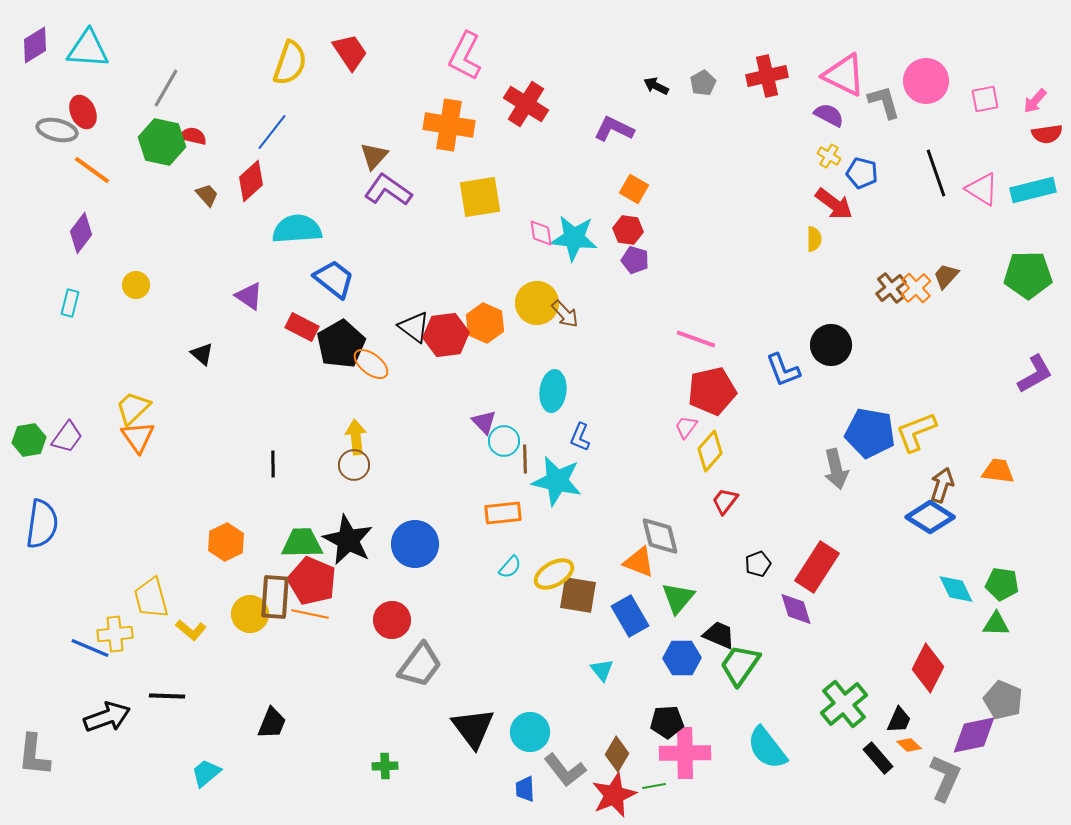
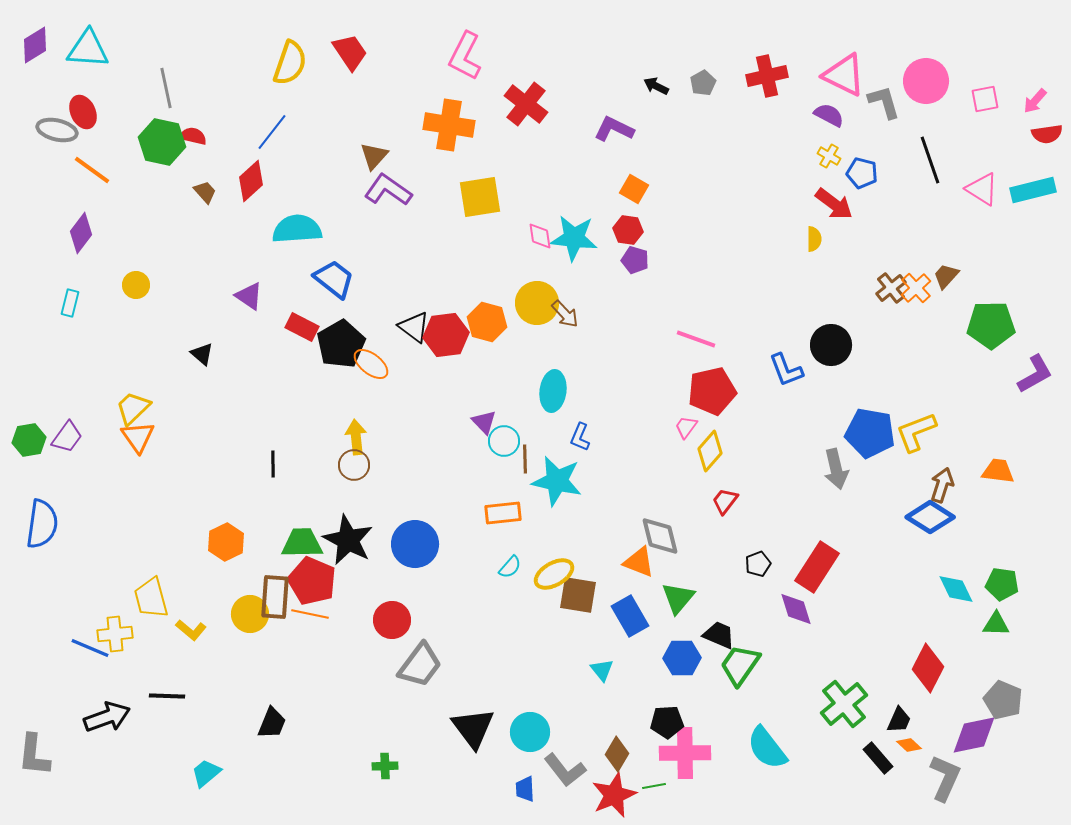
gray line at (166, 88): rotated 42 degrees counterclockwise
red cross at (526, 104): rotated 6 degrees clockwise
black line at (936, 173): moved 6 px left, 13 px up
brown trapezoid at (207, 195): moved 2 px left, 3 px up
pink diamond at (541, 233): moved 1 px left, 3 px down
green pentagon at (1028, 275): moved 37 px left, 50 px down
orange hexagon at (485, 323): moved 2 px right, 1 px up; rotated 9 degrees counterclockwise
blue L-shape at (783, 370): moved 3 px right
